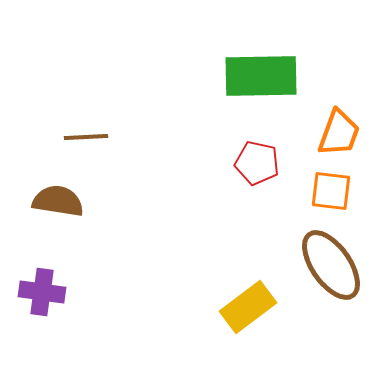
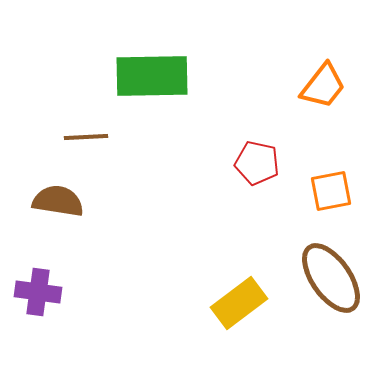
green rectangle: moved 109 px left
orange trapezoid: moved 16 px left, 47 px up; rotated 18 degrees clockwise
orange square: rotated 18 degrees counterclockwise
brown ellipse: moved 13 px down
purple cross: moved 4 px left
yellow rectangle: moved 9 px left, 4 px up
